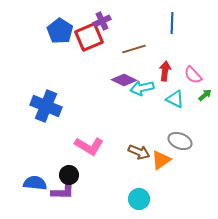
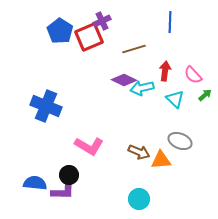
blue line: moved 2 px left, 1 px up
cyan triangle: rotated 18 degrees clockwise
orange triangle: rotated 30 degrees clockwise
